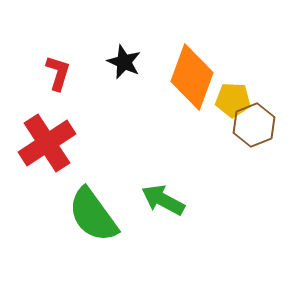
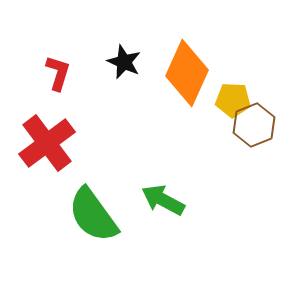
orange diamond: moved 5 px left, 4 px up; rotated 4 degrees clockwise
red cross: rotated 4 degrees counterclockwise
